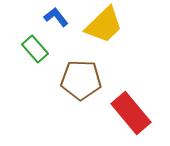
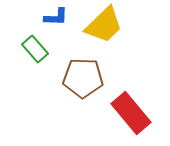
blue L-shape: rotated 130 degrees clockwise
brown pentagon: moved 2 px right, 2 px up
